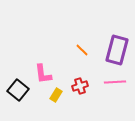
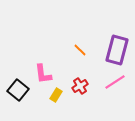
orange line: moved 2 px left
pink line: rotated 30 degrees counterclockwise
red cross: rotated 14 degrees counterclockwise
